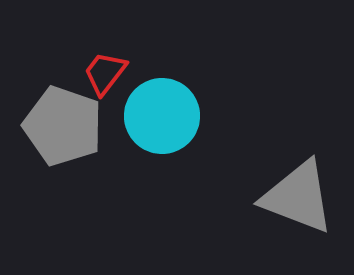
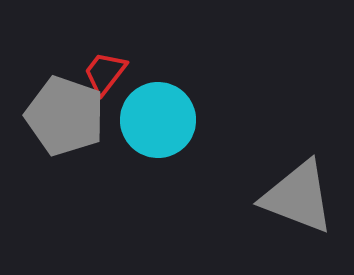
cyan circle: moved 4 px left, 4 px down
gray pentagon: moved 2 px right, 10 px up
